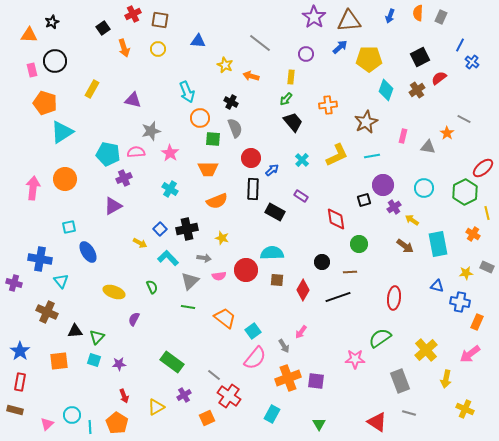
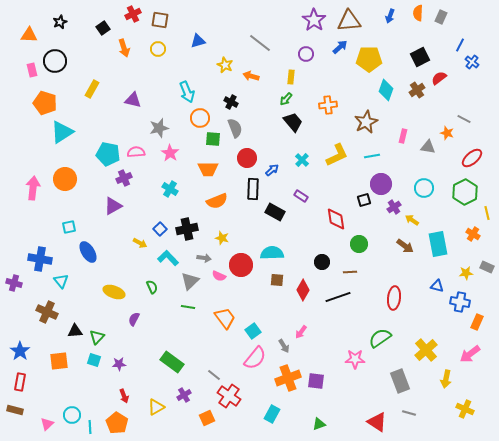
purple star at (314, 17): moved 3 px down
black star at (52, 22): moved 8 px right
blue triangle at (198, 41): rotated 21 degrees counterclockwise
gray star at (151, 131): moved 8 px right, 3 px up
orange star at (447, 133): rotated 16 degrees counterclockwise
red circle at (251, 158): moved 4 px left
red ellipse at (483, 168): moved 11 px left, 10 px up
purple circle at (383, 185): moved 2 px left, 1 px up
red circle at (246, 270): moved 5 px left, 5 px up
pink semicircle at (219, 276): rotated 32 degrees clockwise
orange trapezoid at (225, 318): rotated 15 degrees clockwise
green triangle at (319, 424): rotated 40 degrees clockwise
